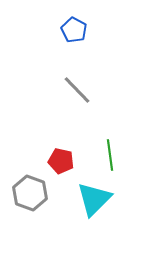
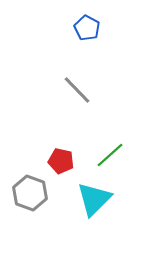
blue pentagon: moved 13 px right, 2 px up
green line: rotated 56 degrees clockwise
